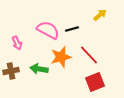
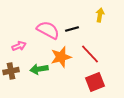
yellow arrow: rotated 40 degrees counterclockwise
pink arrow: moved 2 px right, 3 px down; rotated 88 degrees counterclockwise
red line: moved 1 px right, 1 px up
green arrow: rotated 18 degrees counterclockwise
